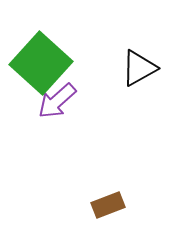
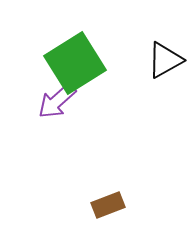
green square: moved 34 px right; rotated 16 degrees clockwise
black triangle: moved 26 px right, 8 px up
